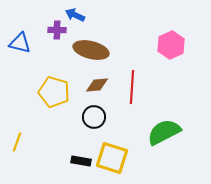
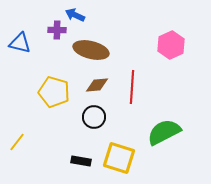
yellow line: rotated 18 degrees clockwise
yellow square: moved 7 px right
